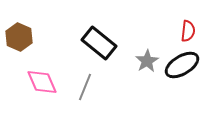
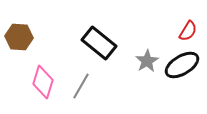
red semicircle: rotated 25 degrees clockwise
brown hexagon: rotated 20 degrees counterclockwise
pink diamond: moved 1 px right; rotated 40 degrees clockwise
gray line: moved 4 px left, 1 px up; rotated 8 degrees clockwise
